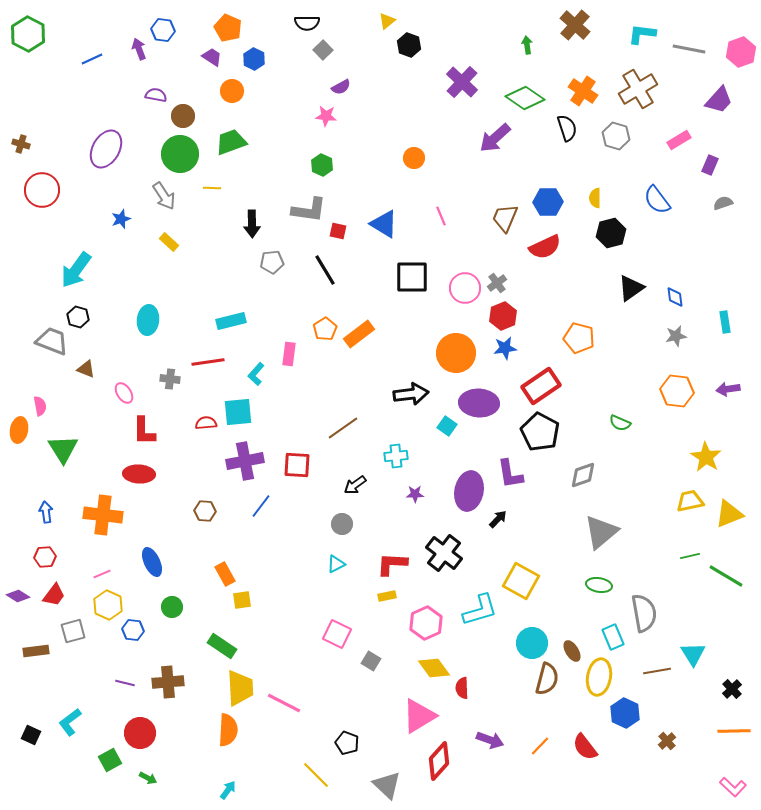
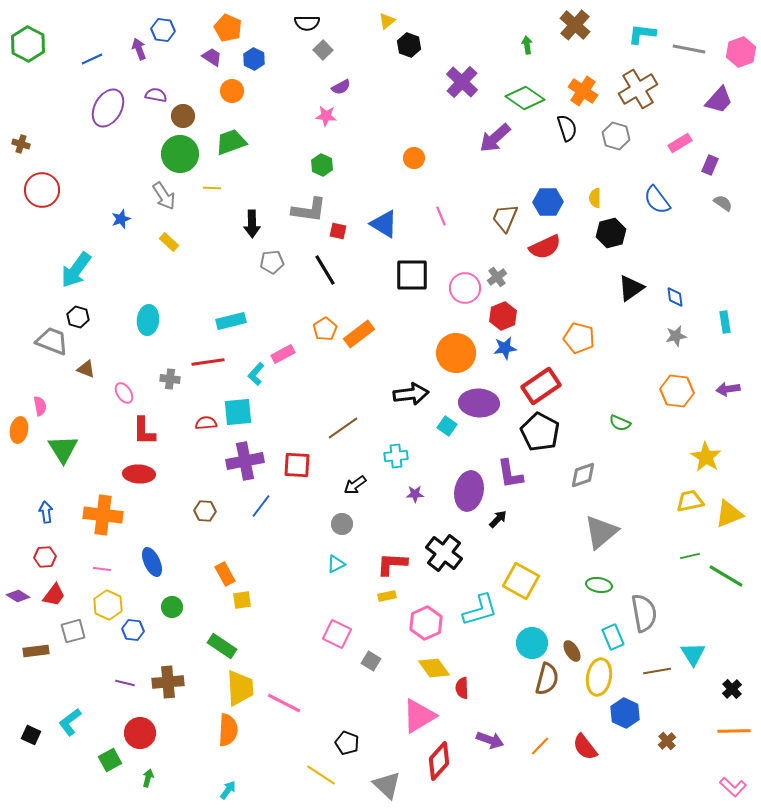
green hexagon at (28, 34): moved 10 px down
pink rectangle at (679, 140): moved 1 px right, 3 px down
purple ellipse at (106, 149): moved 2 px right, 41 px up
gray semicircle at (723, 203): rotated 54 degrees clockwise
black square at (412, 277): moved 2 px up
gray cross at (497, 283): moved 6 px up
pink rectangle at (289, 354): moved 6 px left; rotated 55 degrees clockwise
pink line at (102, 574): moved 5 px up; rotated 30 degrees clockwise
yellow line at (316, 775): moved 5 px right; rotated 12 degrees counterclockwise
green arrow at (148, 778): rotated 102 degrees counterclockwise
